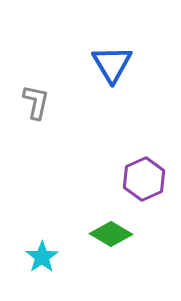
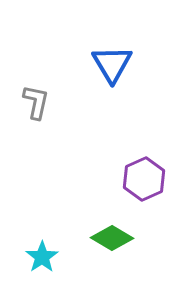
green diamond: moved 1 px right, 4 px down
